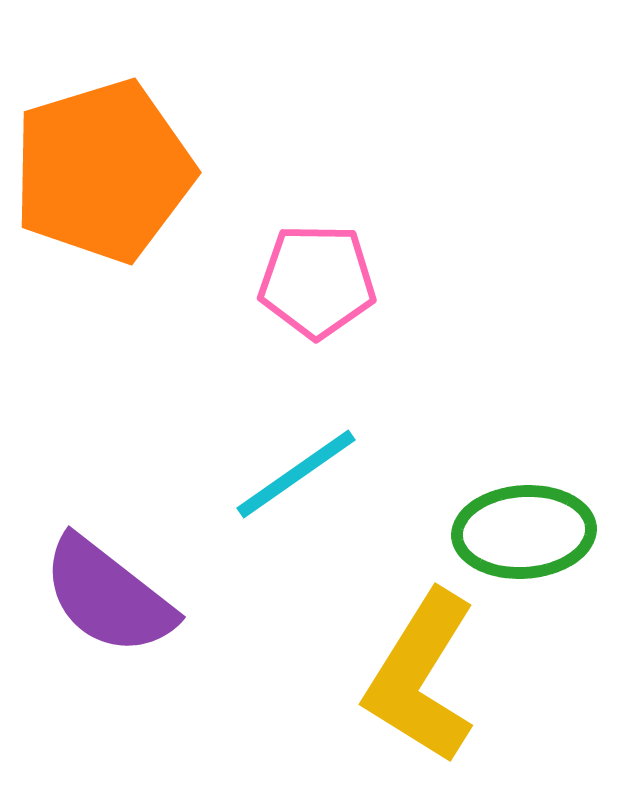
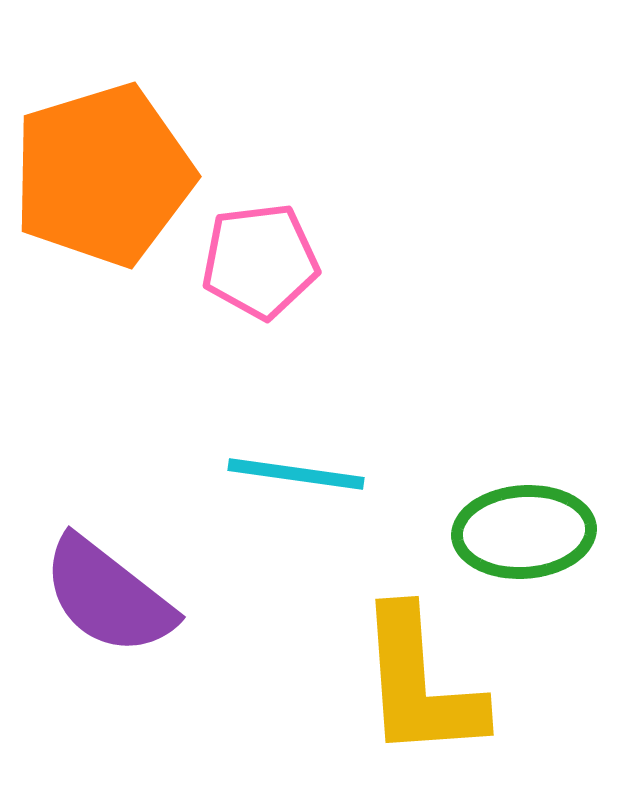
orange pentagon: moved 4 px down
pink pentagon: moved 57 px left, 20 px up; rotated 8 degrees counterclockwise
cyan line: rotated 43 degrees clockwise
yellow L-shape: moved 1 px left, 7 px down; rotated 36 degrees counterclockwise
